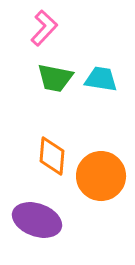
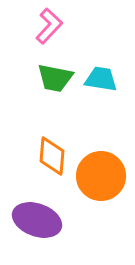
pink L-shape: moved 5 px right, 2 px up
